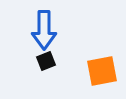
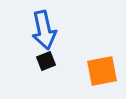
blue arrow: rotated 12 degrees counterclockwise
